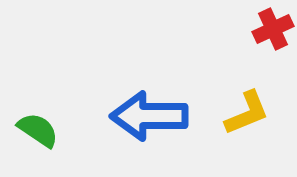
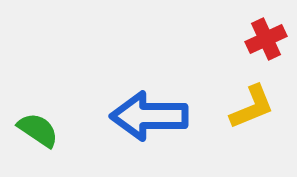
red cross: moved 7 px left, 10 px down
yellow L-shape: moved 5 px right, 6 px up
